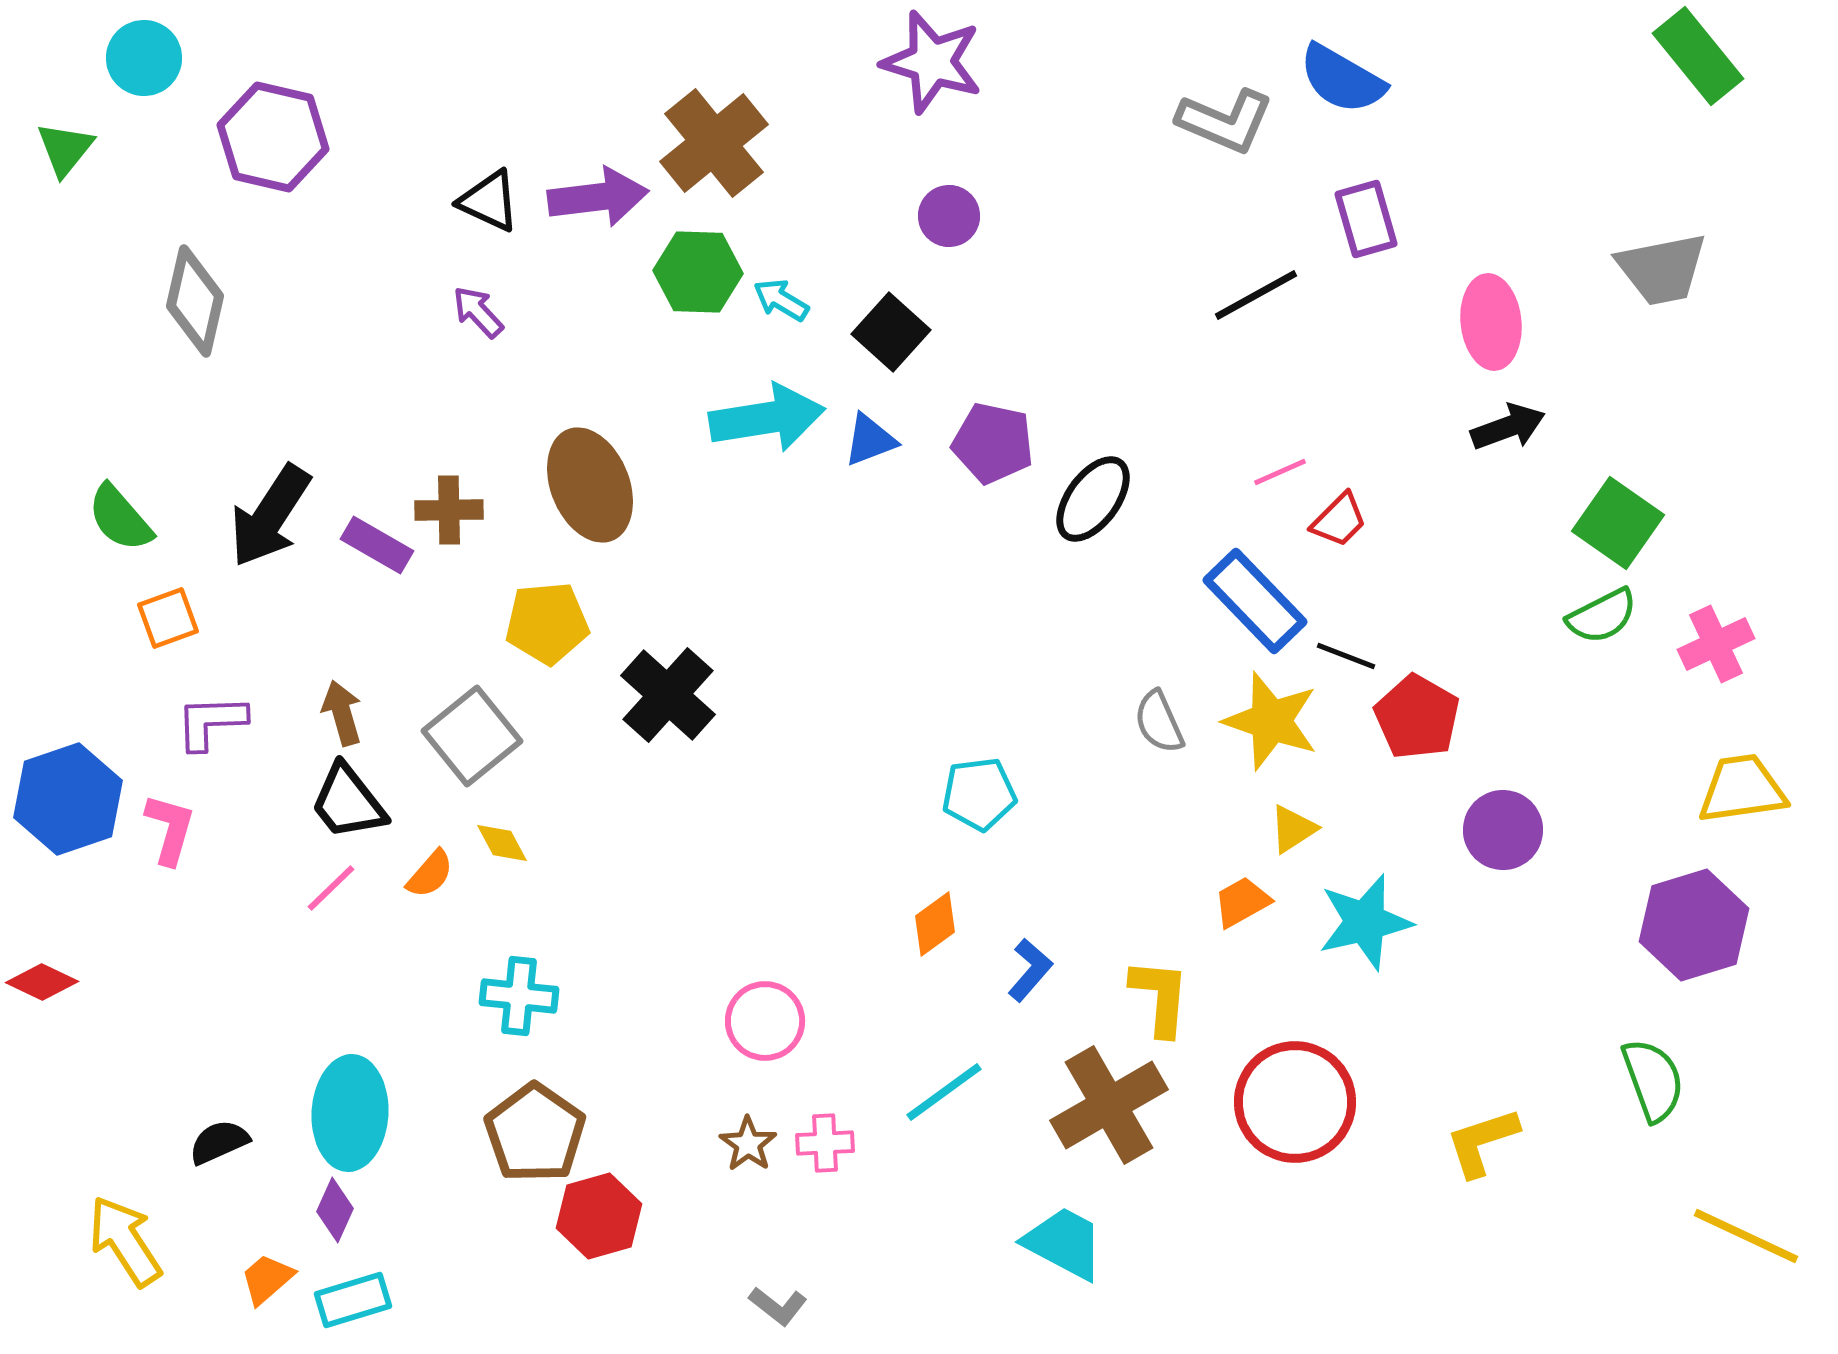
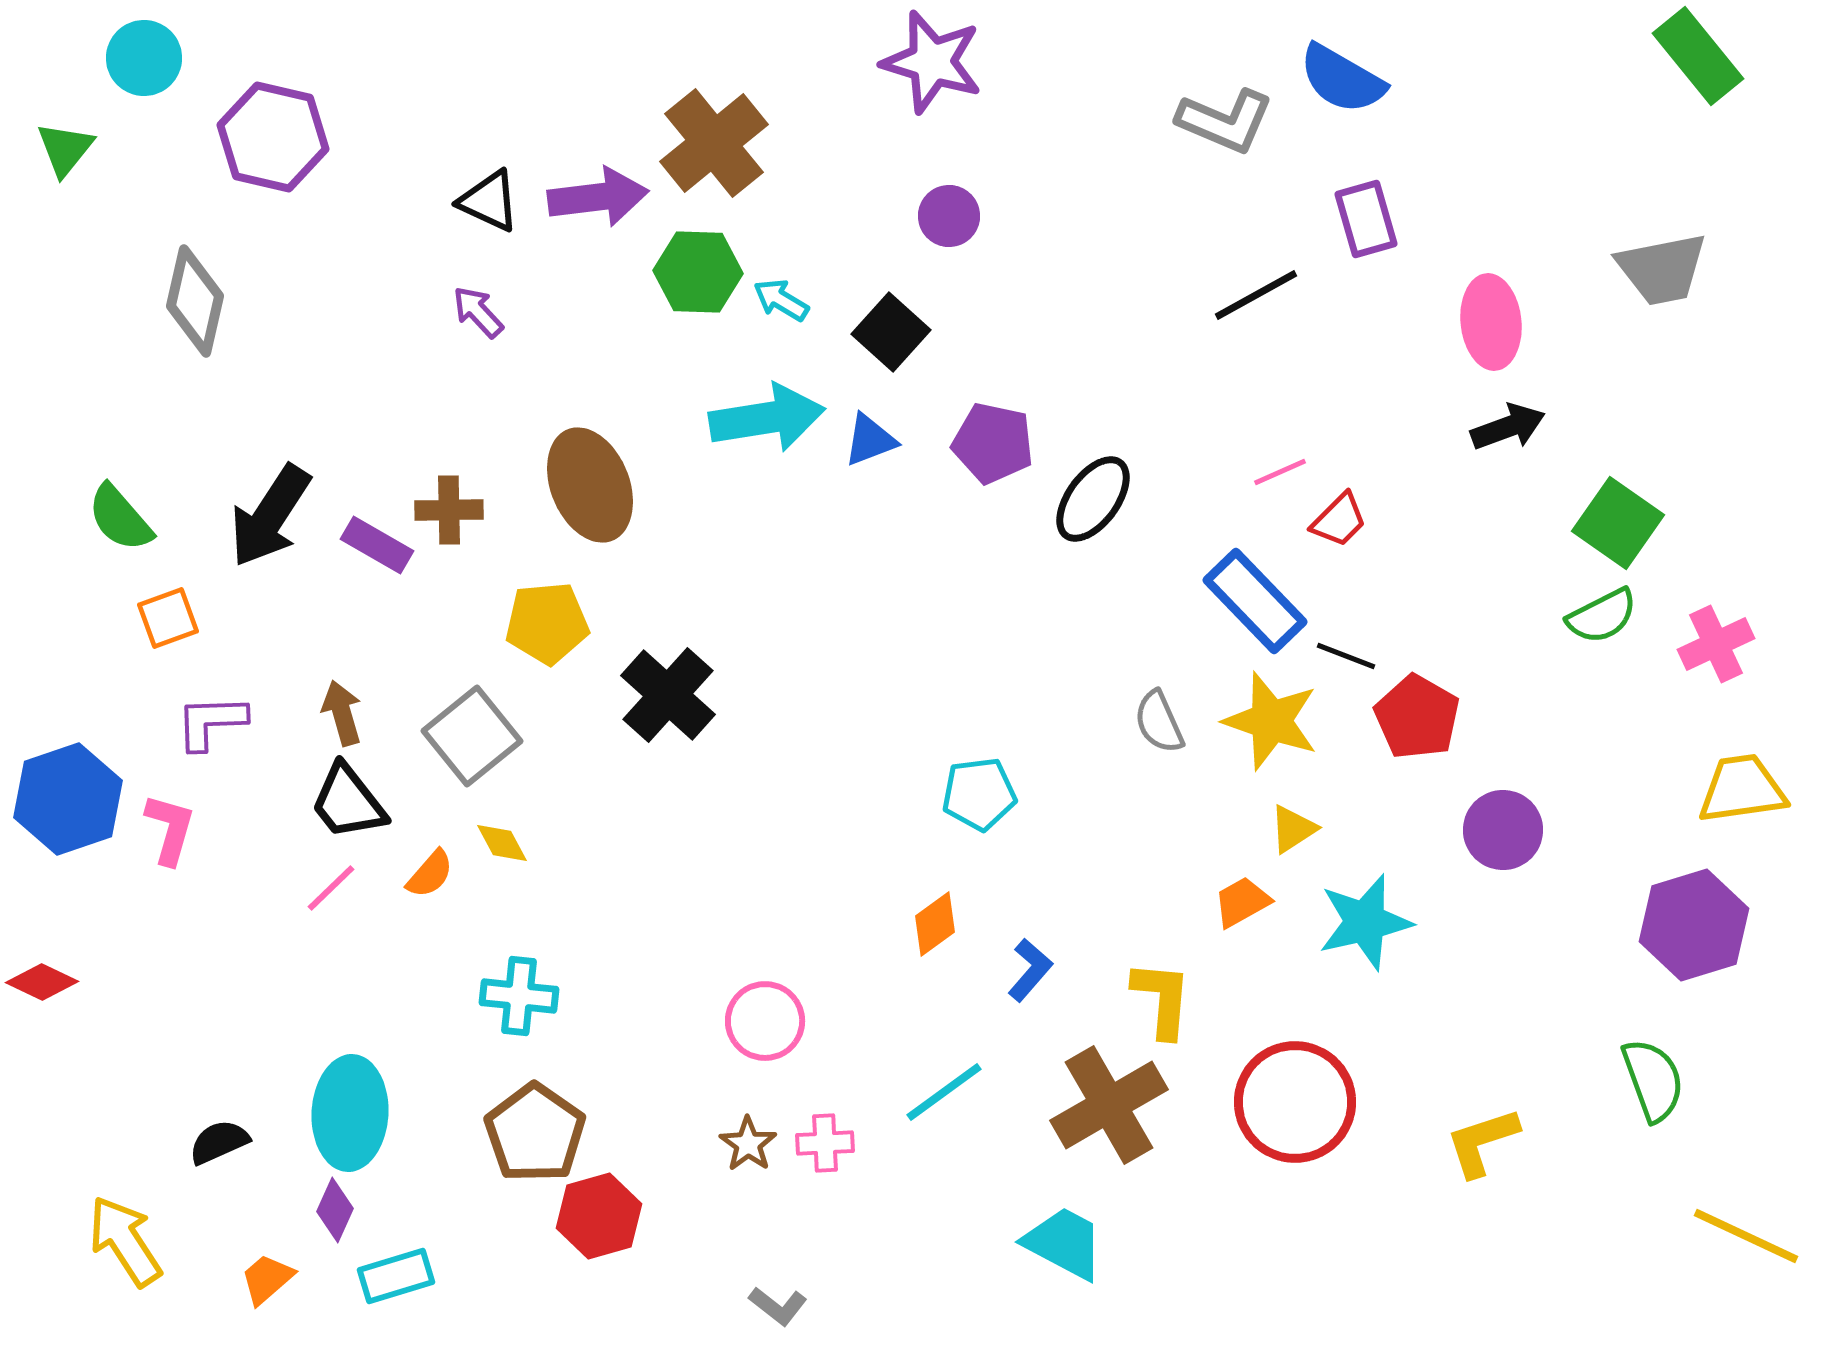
yellow L-shape at (1160, 997): moved 2 px right, 2 px down
cyan rectangle at (353, 1300): moved 43 px right, 24 px up
